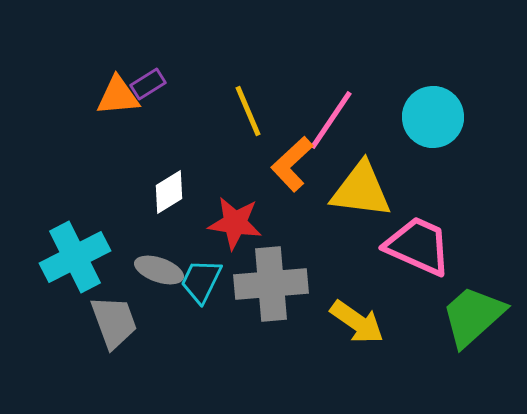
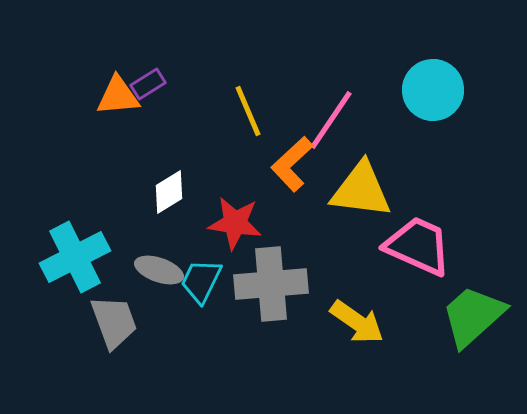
cyan circle: moved 27 px up
